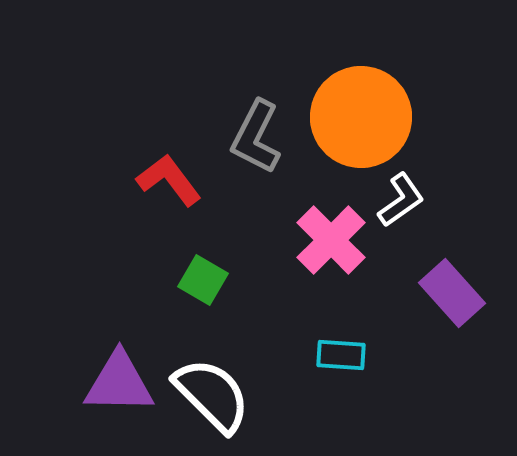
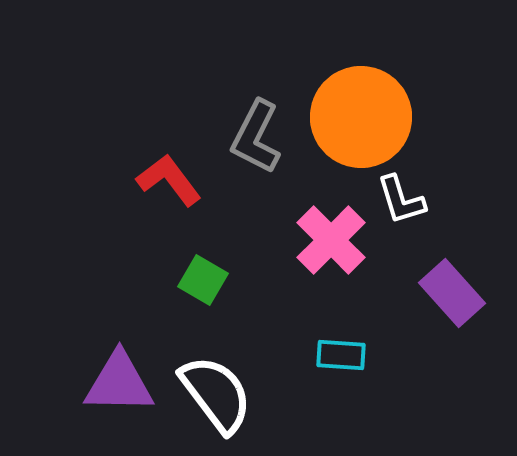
white L-shape: rotated 108 degrees clockwise
white semicircle: moved 4 px right, 1 px up; rotated 8 degrees clockwise
